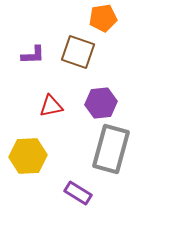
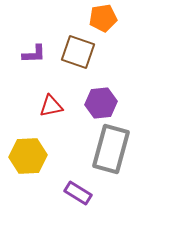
purple L-shape: moved 1 px right, 1 px up
